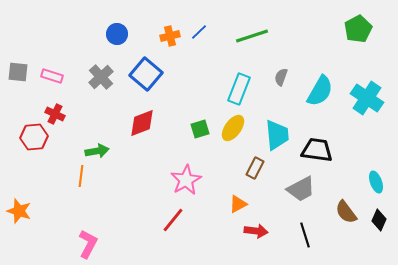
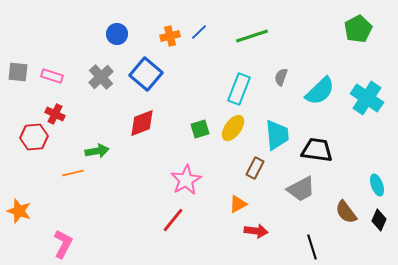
cyan semicircle: rotated 16 degrees clockwise
orange line: moved 8 px left, 3 px up; rotated 70 degrees clockwise
cyan ellipse: moved 1 px right, 3 px down
black line: moved 7 px right, 12 px down
pink L-shape: moved 25 px left
